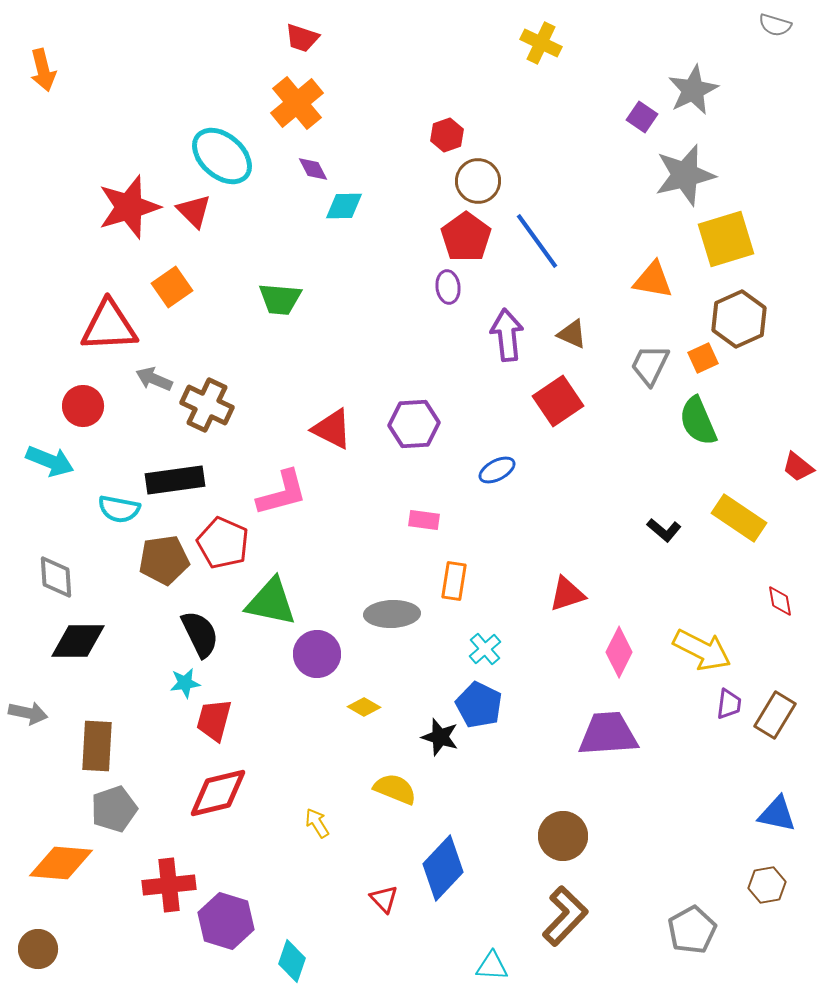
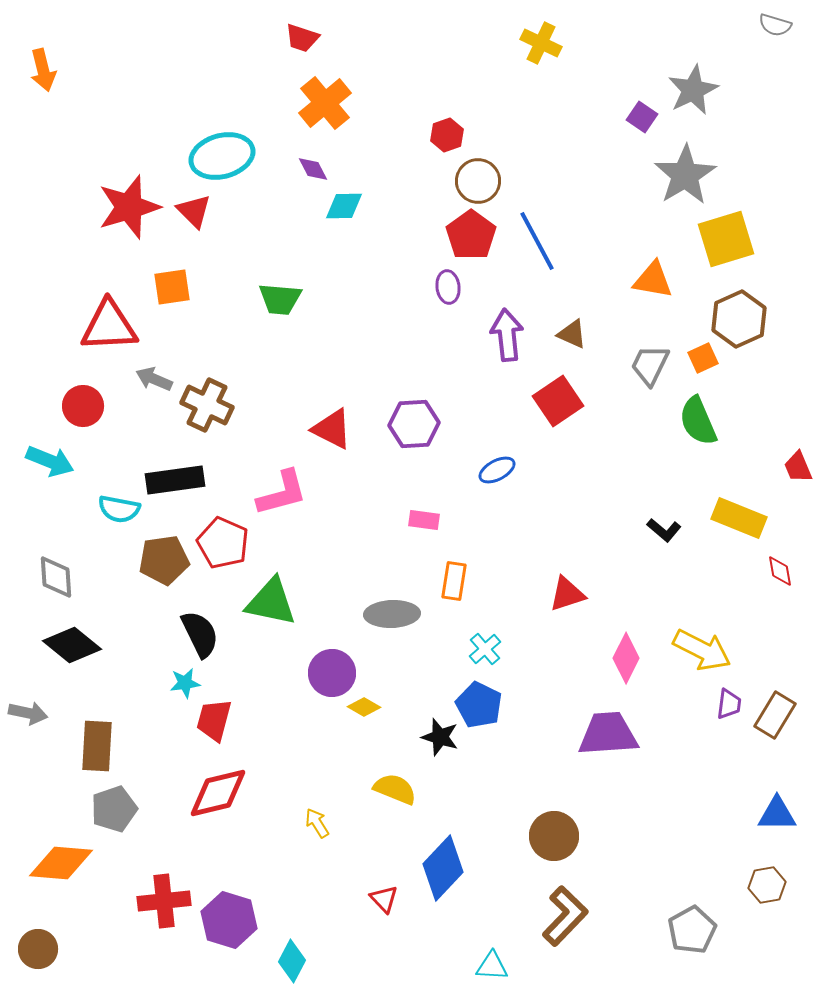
orange cross at (297, 103): moved 28 px right
cyan ellipse at (222, 156): rotated 56 degrees counterclockwise
gray star at (685, 175): rotated 18 degrees counterclockwise
red pentagon at (466, 237): moved 5 px right, 2 px up
blue line at (537, 241): rotated 8 degrees clockwise
orange square at (172, 287): rotated 27 degrees clockwise
red trapezoid at (798, 467): rotated 28 degrees clockwise
yellow rectangle at (739, 518): rotated 12 degrees counterclockwise
red diamond at (780, 601): moved 30 px up
black diamond at (78, 641): moved 6 px left, 4 px down; rotated 38 degrees clockwise
pink diamond at (619, 652): moved 7 px right, 6 px down
purple circle at (317, 654): moved 15 px right, 19 px down
blue triangle at (777, 814): rotated 12 degrees counterclockwise
brown circle at (563, 836): moved 9 px left
red cross at (169, 885): moved 5 px left, 16 px down
purple hexagon at (226, 921): moved 3 px right, 1 px up
cyan diamond at (292, 961): rotated 9 degrees clockwise
